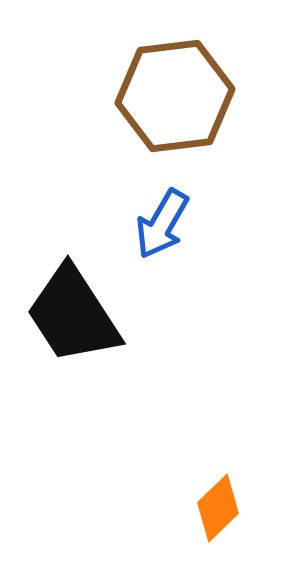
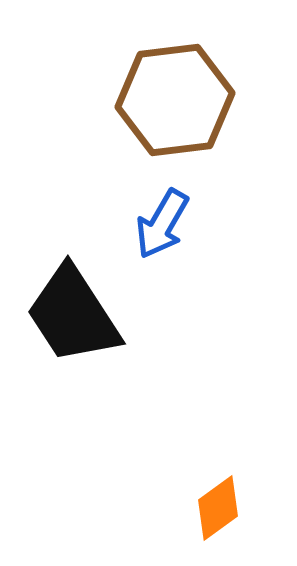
brown hexagon: moved 4 px down
orange diamond: rotated 8 degrees clockwise
